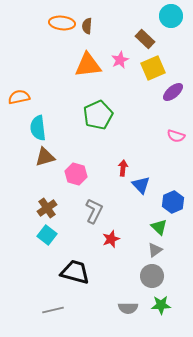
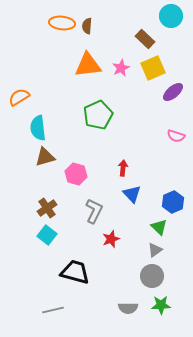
pink star: moved 1 px right, 8 px down
orange semicircle: rotated 20 degrees counterclockwise
blue triangle: moved 9 px left, 9 px down
